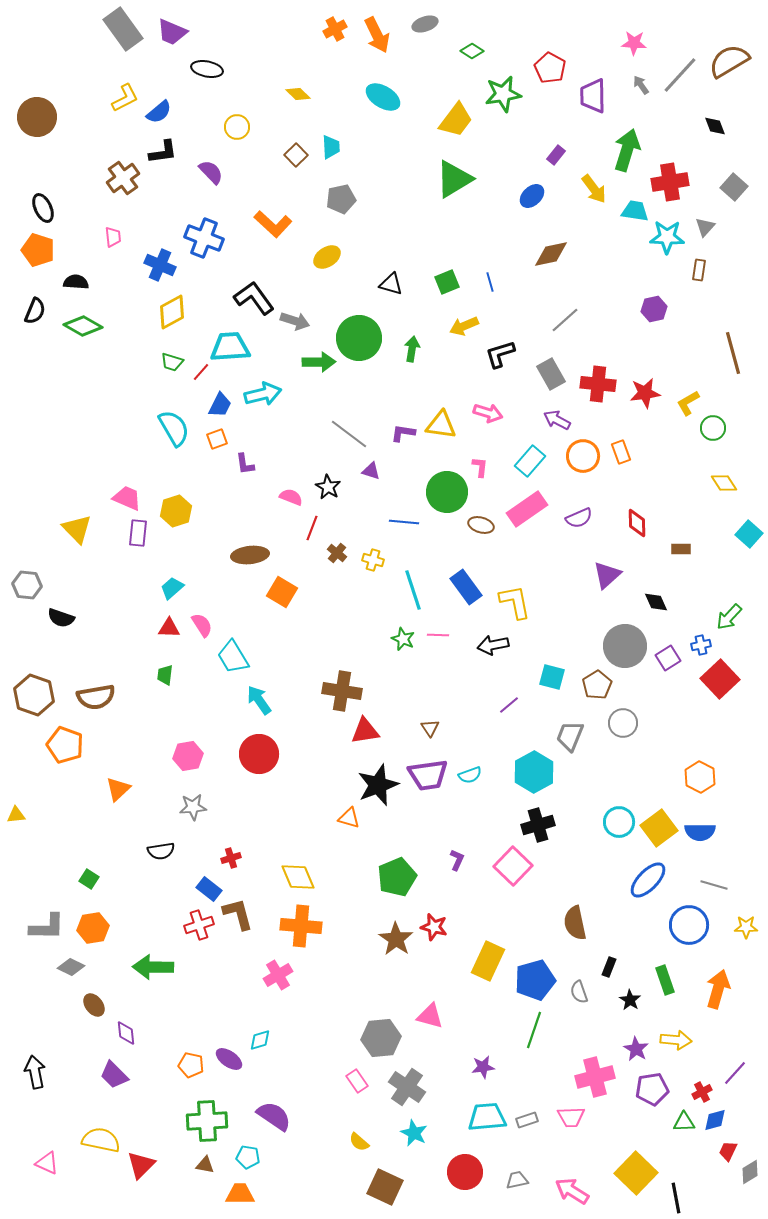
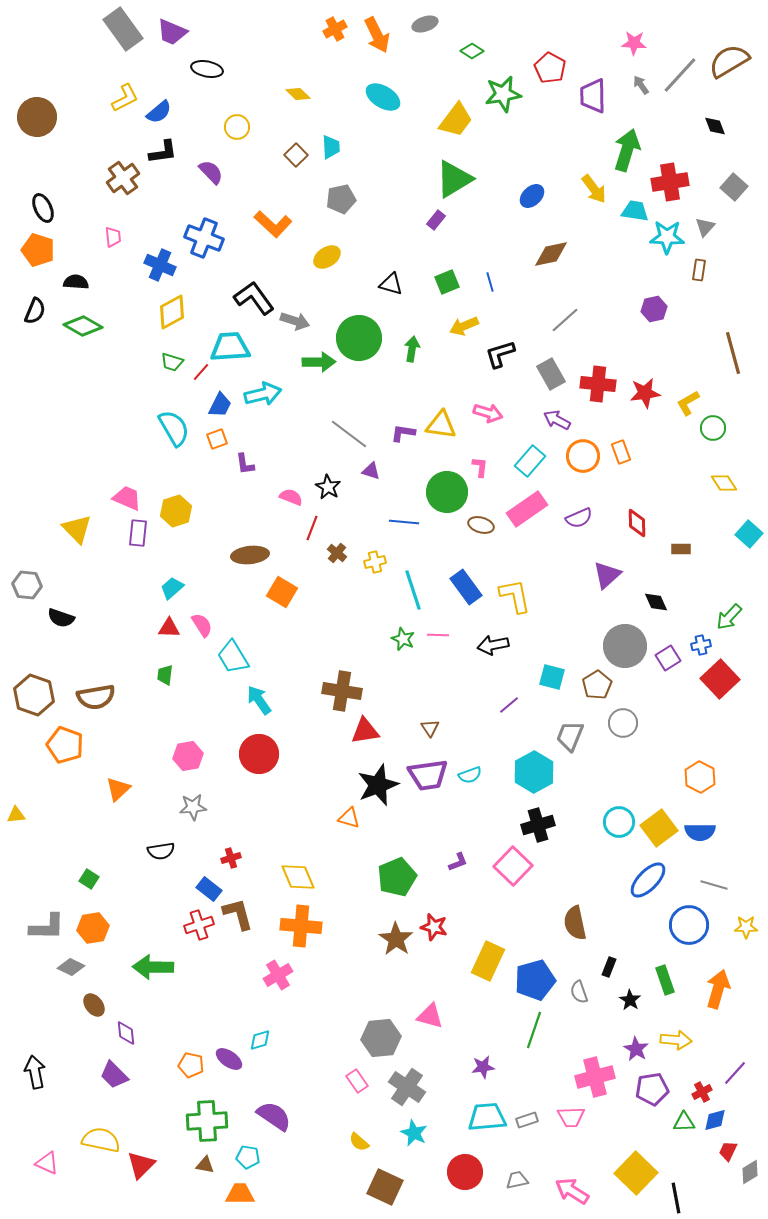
purple rectangle at (556, 155): moved 120 px left, 65 px down
yellow cross at (373, 560): moved 2 px right, 2 px down; rotated 30 degrees counterclockwise
yellow L-shape at (515, 602): moved 6 px up
purple L-shape at (457, 860): moved 1 px right, 2 px down; rotated 45 degrees clockwise
